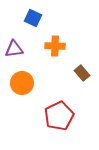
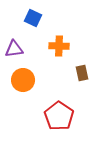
orange cross: moved 4 px right
brown rectangle: rotated 28 degrees clockwise
orange circle: moved 1 px right, 3 px up
red pentagon: rotated 12 degrees counterclockwise
